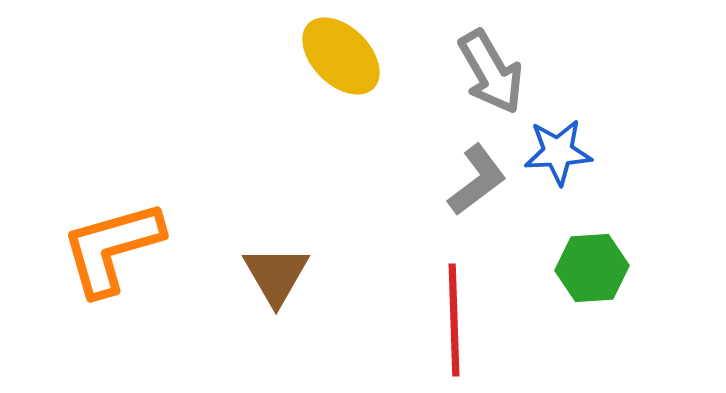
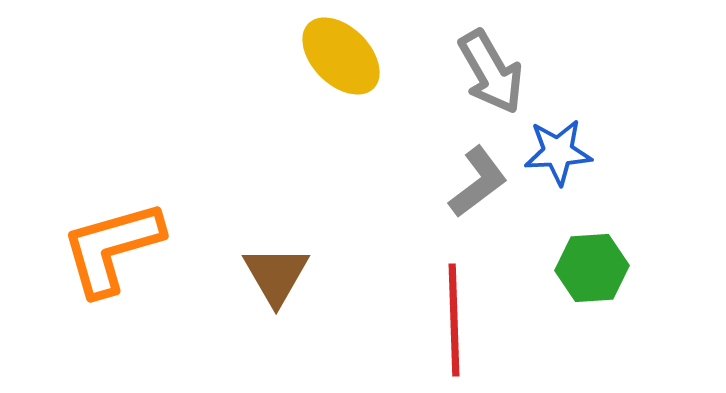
gray L-shape: moved 1 px right, 2 px down
